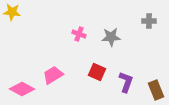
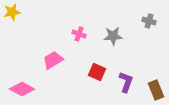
yellow star: rotated 18 degrees counterclockwise
gray cross: rotated 16 degrees clockwise
gray star: moved 2 px right, 1 px up
pink trapezoid: moved 15 px up
